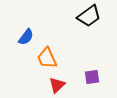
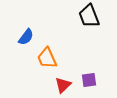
black trapezoid: rotated 105 degrees clockwise
purple square: moved 3 px left, 3 px down
red triangle: moved 6 px right
